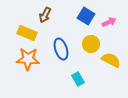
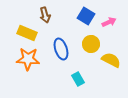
brown arrow: rotated 42 degrees counterclockwise
